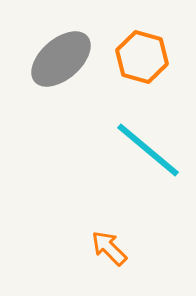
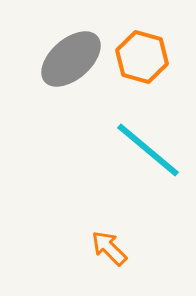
gray ellipse: moved 10 px right
